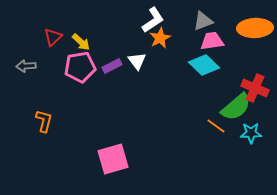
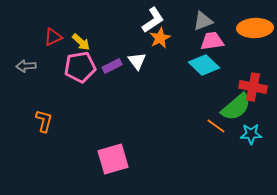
red triangle: rotated 18 degrees clockwise
red cross: moved 2 px left, 1 px up; rotated 12 degrees counterclockwise
cyan star: moved 1 px down
